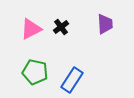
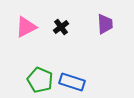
pink triangle: moved 5 px left, 2 px up
green pentagon: moved 5 px right, 8 px down; rotated 10 degrees clockwise
blue rectangle: moved 2 px down; rotated 75 degrees clockwise
